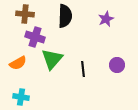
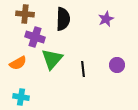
black semicircle: moved 2 px left, 3 px down
